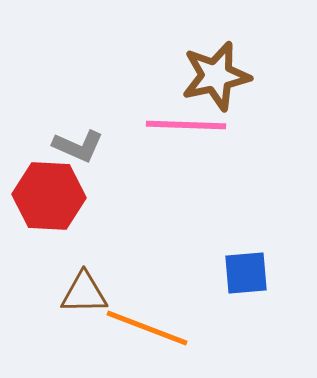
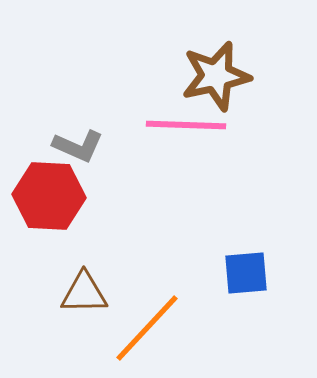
orange line: rotated 68 degrees counterclockwise
